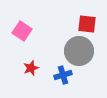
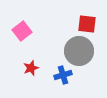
pink square: rotated 18 degrees clockwise
